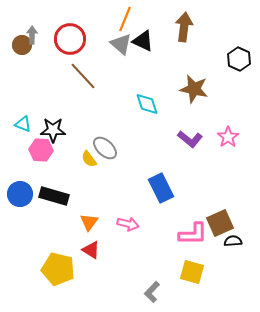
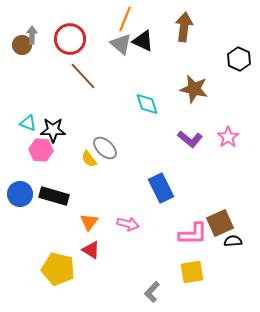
cyan triangle: moved 5 px right, 1 px up
yellow square: rotated 25 degrees counterclockwise
